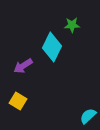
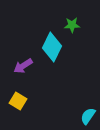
cyan semicircle: rotated 12 degrees counterclockwise
